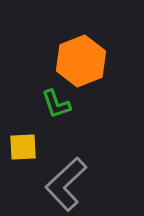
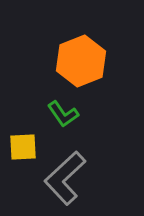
green L-shape: moved 7 px right, 10 px down; rotated 16 degrees counterclockwise
gray L-shape: moved 1 px left, 6 px up
